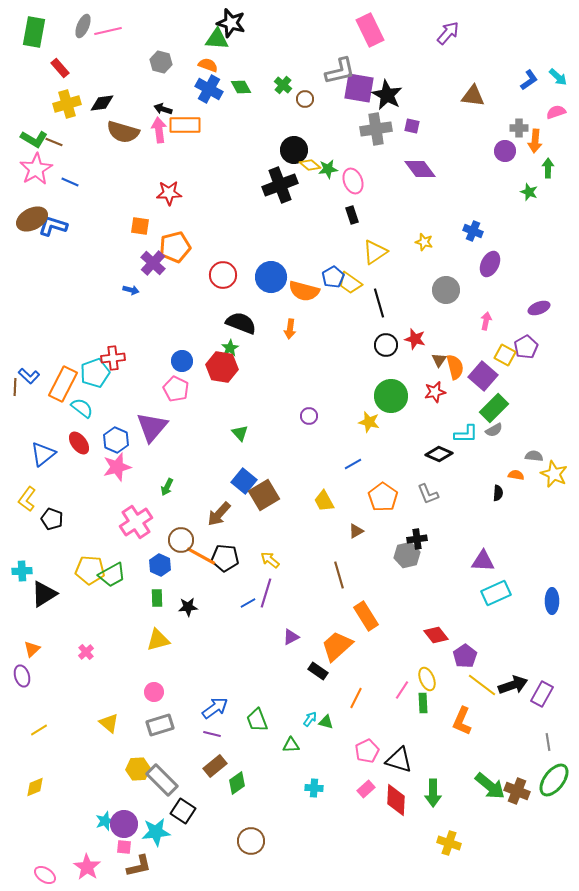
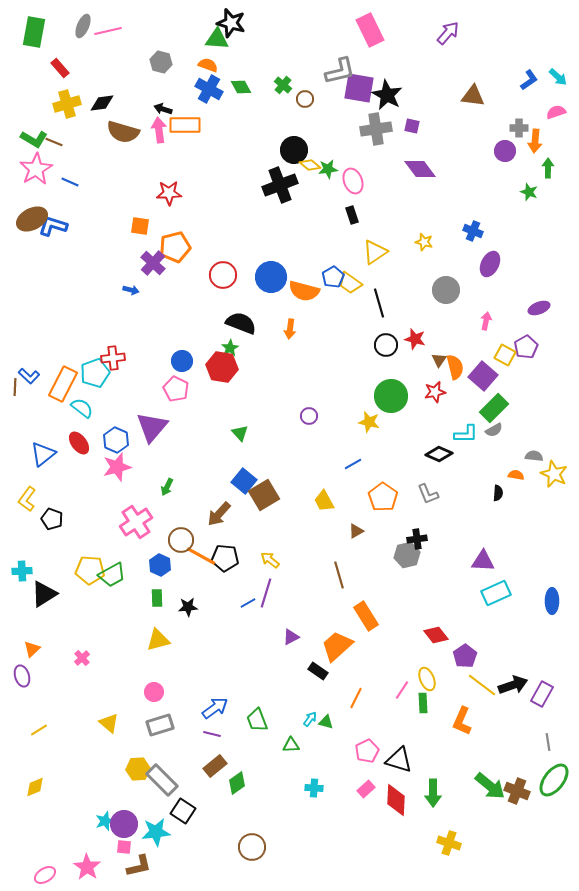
pink cross at (86, 652): moved 4 px left, 6 px down
brown circle at (251, 841): moved 1 px right, 6 px down
pink ellipse at (45, 875): rotated 65 degrees counterclockwise
